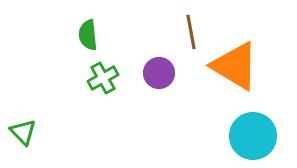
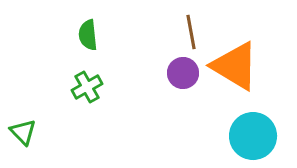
purple circle: moved 24 px right
green cross: moved 16 px left, 9 px down
